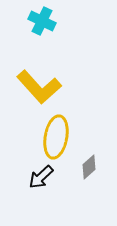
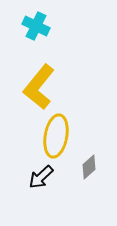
cyan cross: moved 6 px left, 5 px down
yellow L-shape: rotated 81 degrees clockwise
yellow ellipse: moved 1 px up
